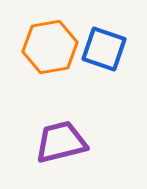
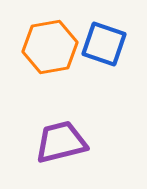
blue square: moved 5 px up
